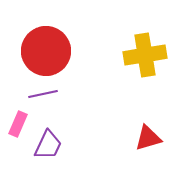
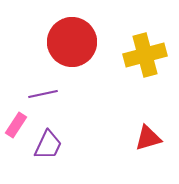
red circle: moved 26 px right, 9 px up
yellow cross: rotated 6 degrees counterclockwise
pink rectangle: moved 2 px left, 1 px down; rotated 10 degrees clockwise
